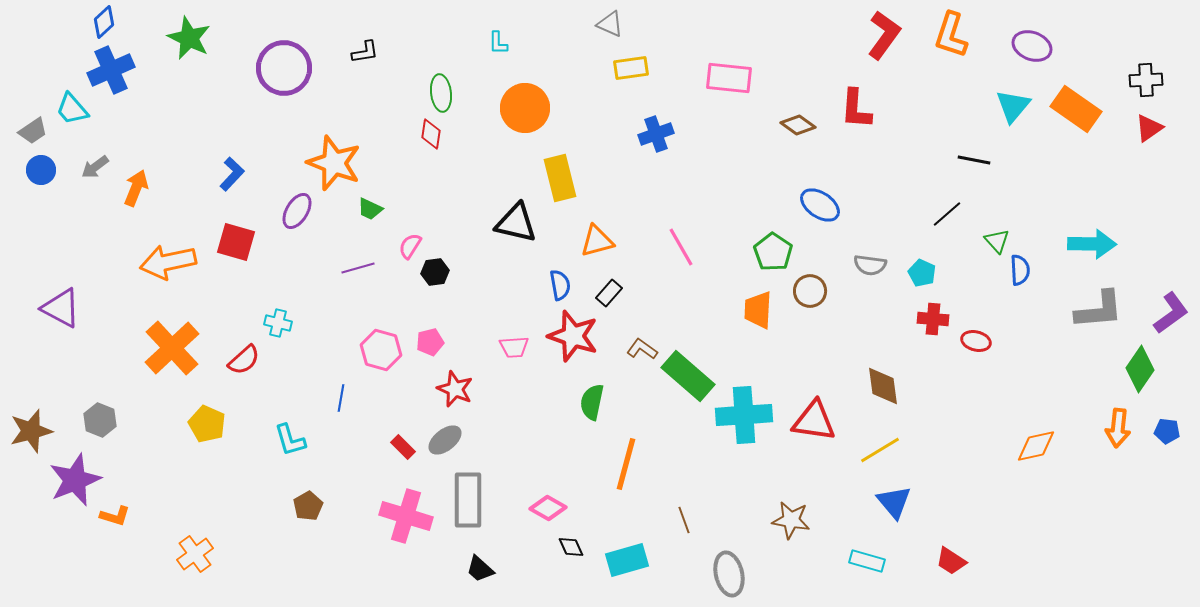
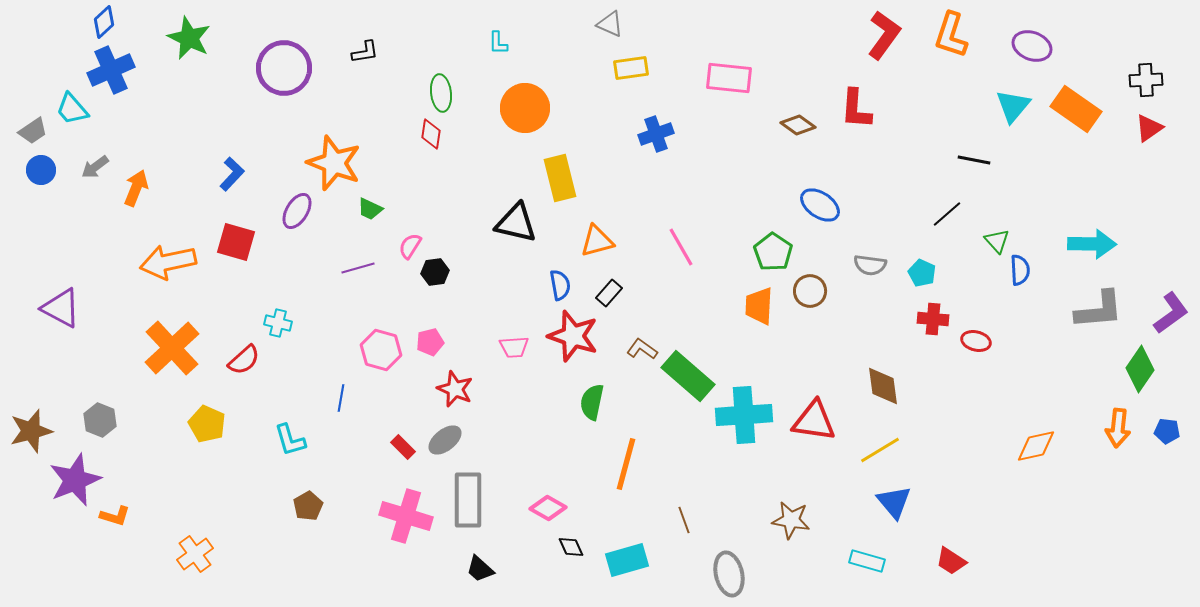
orange trapezoid at (758, 310): moved 1 px right, 4 px up
